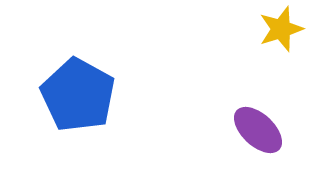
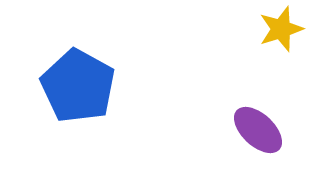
blue pentagon: moved 9 px up
